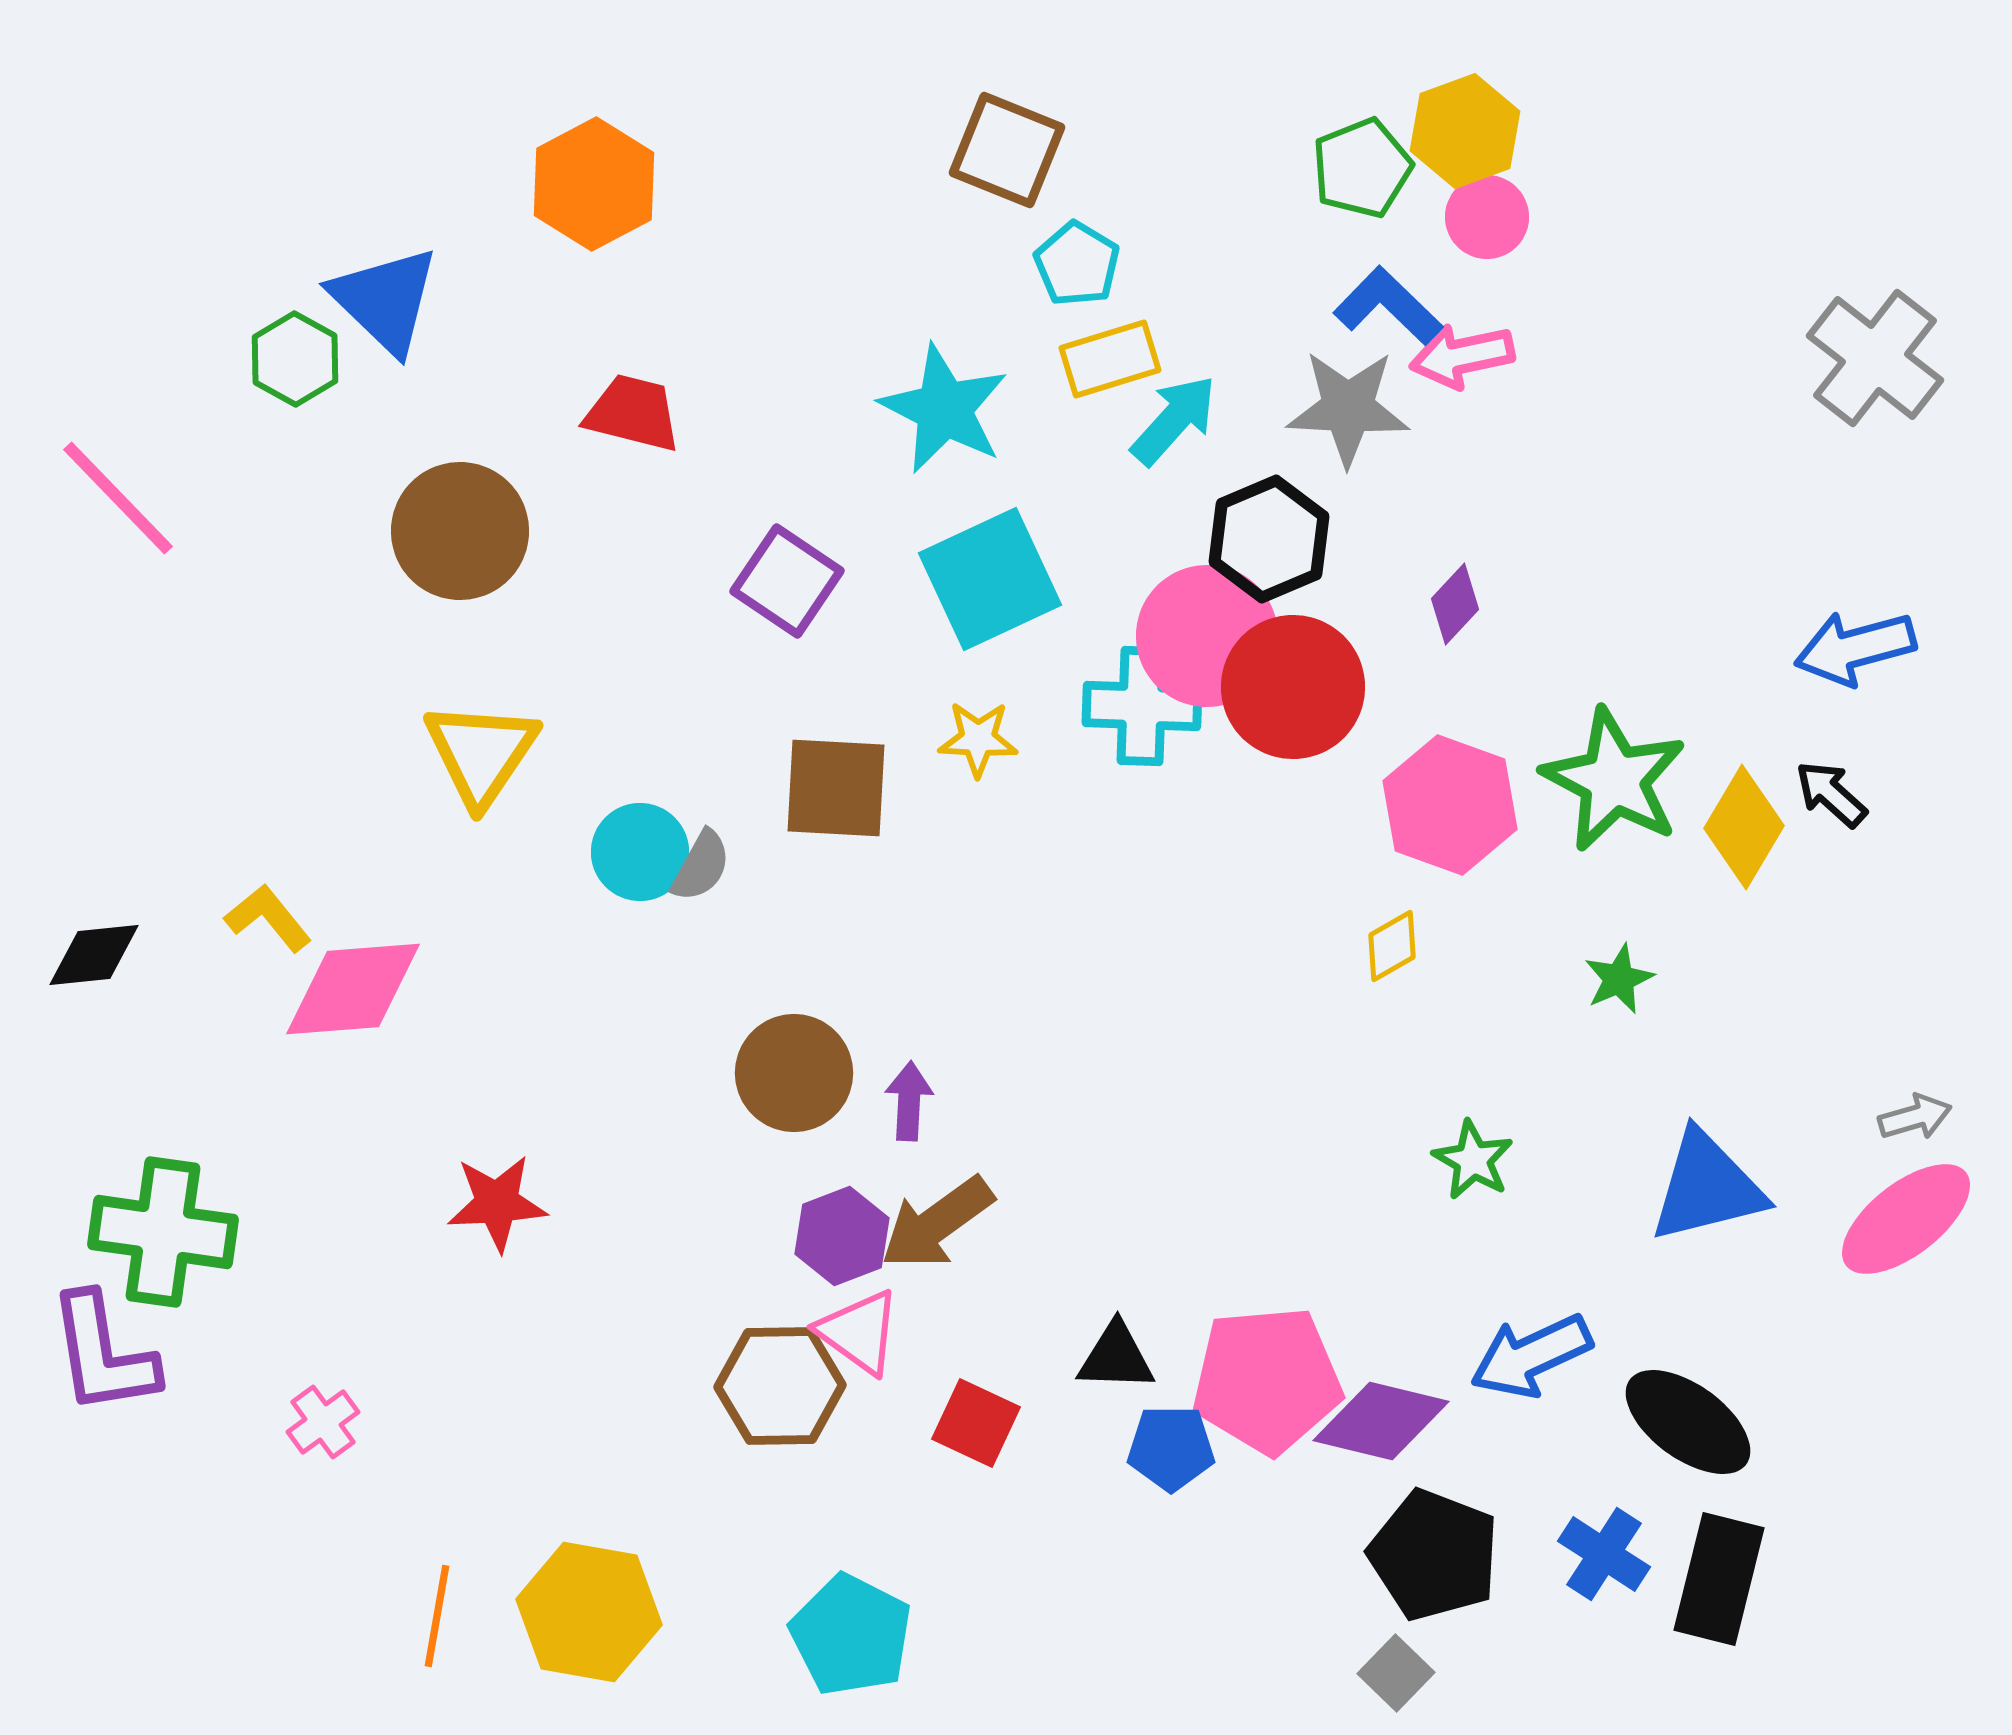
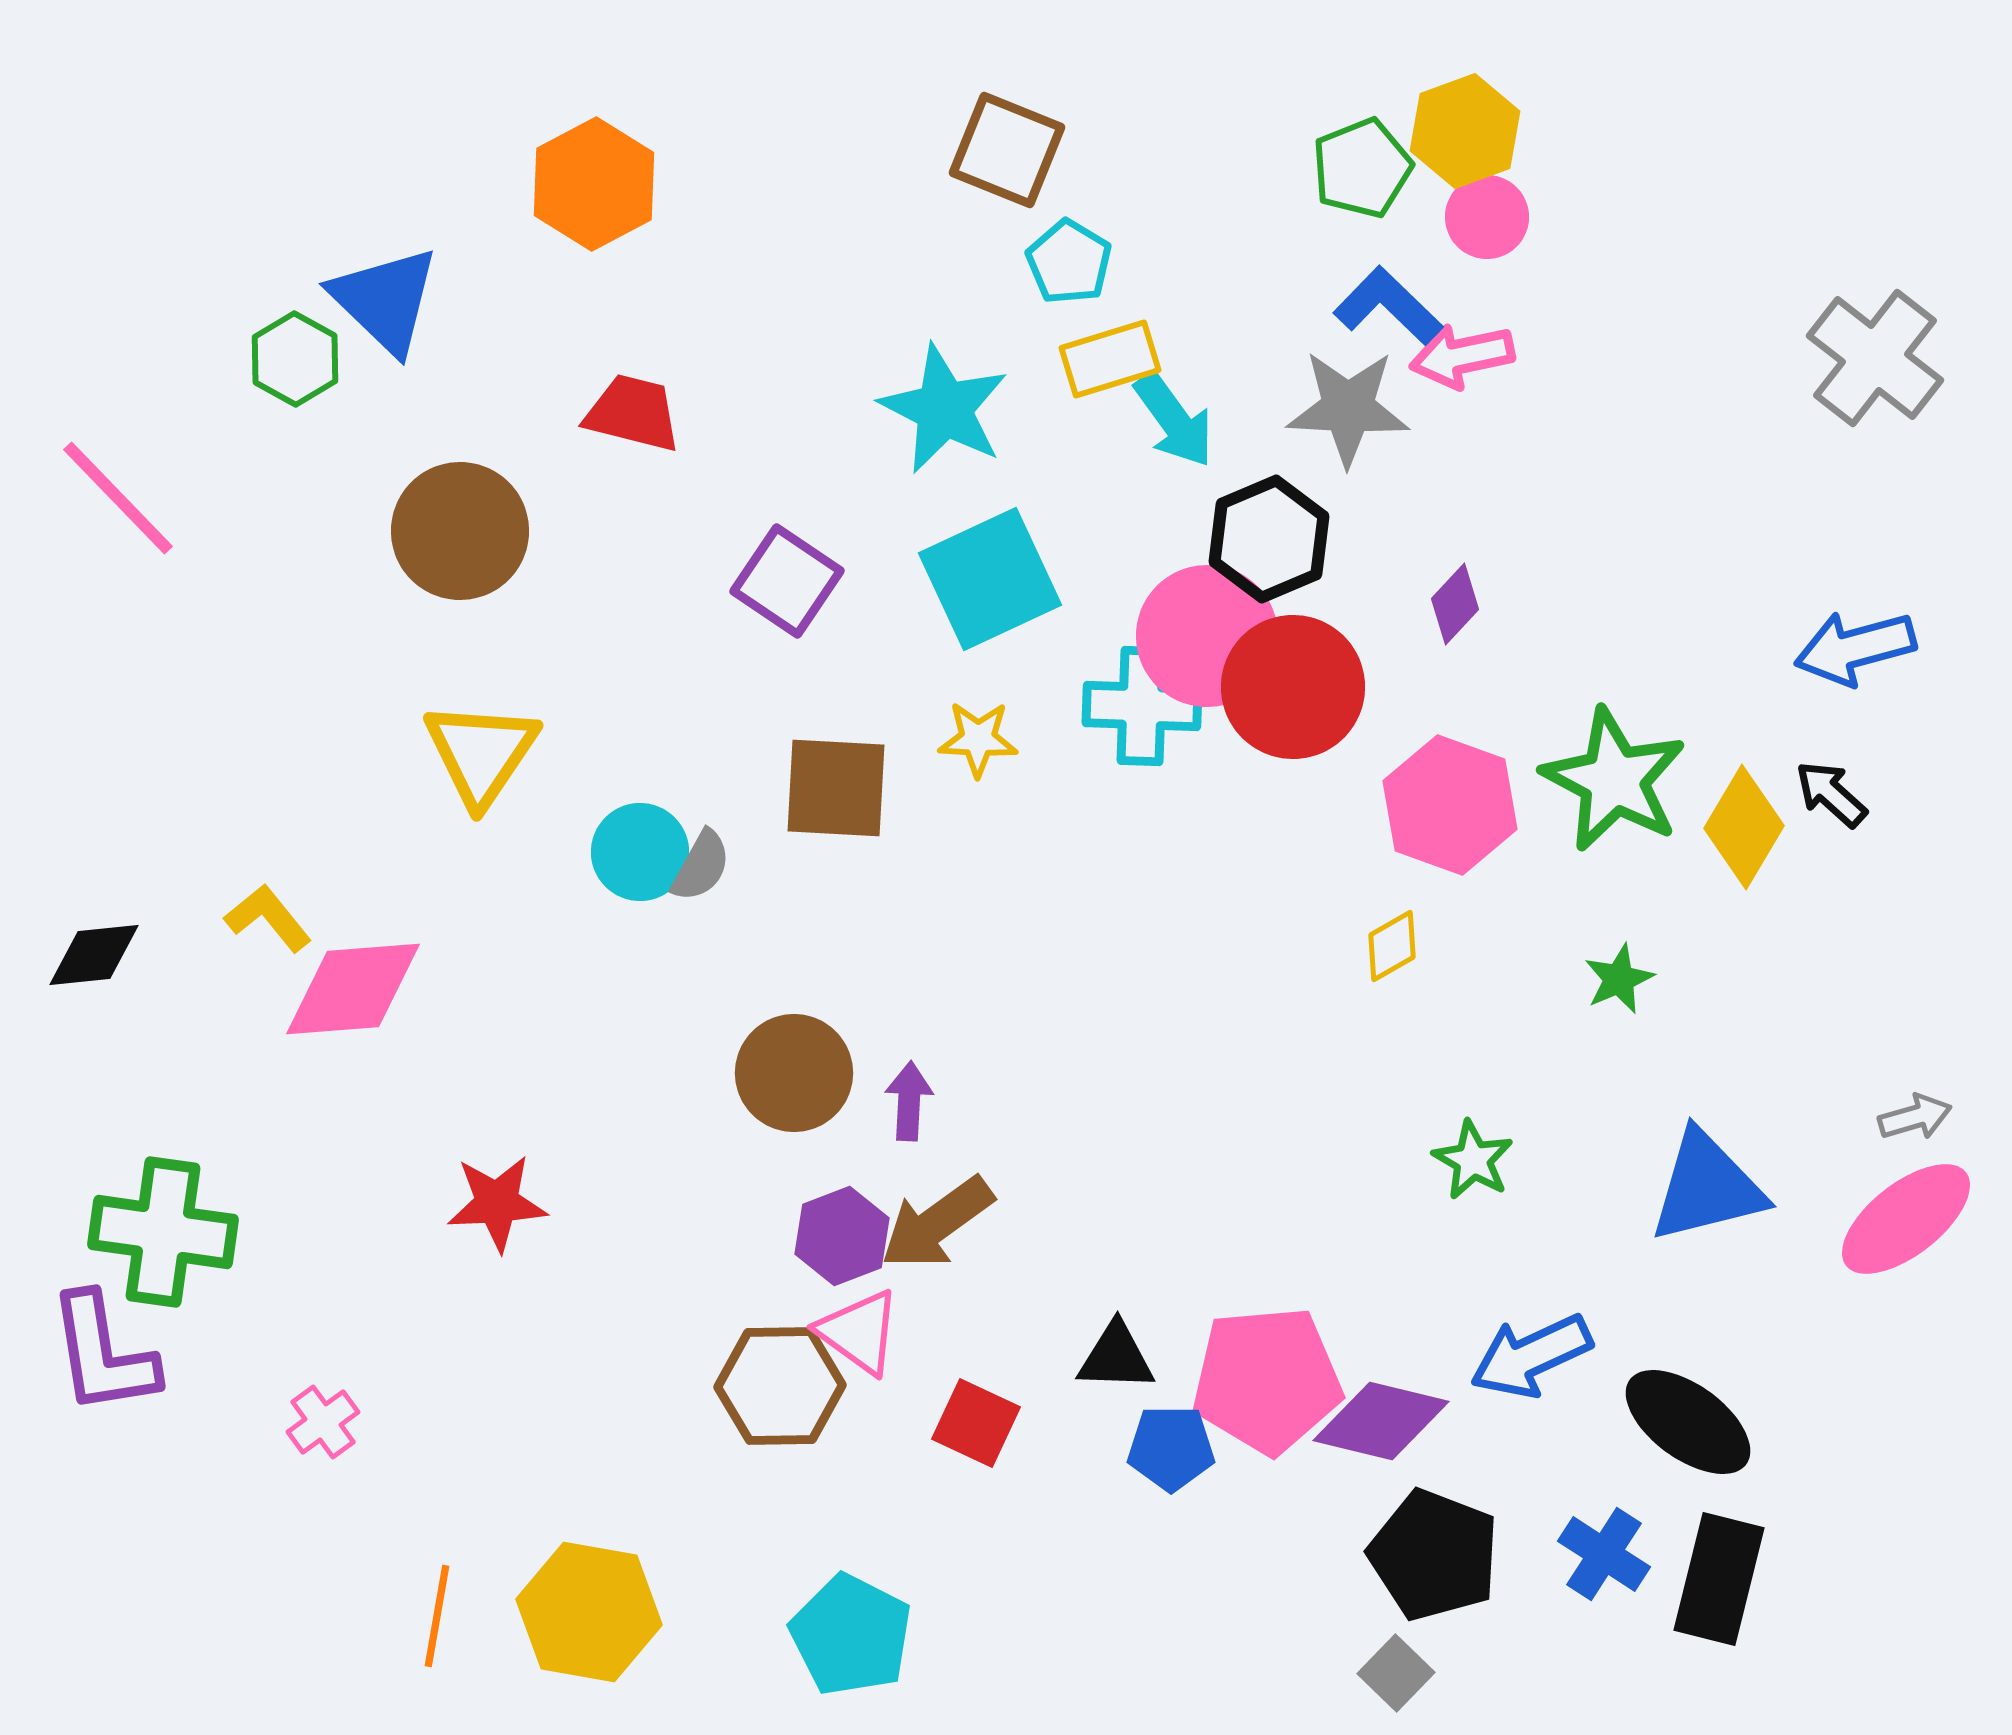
cyan pentagon at (1077, 264): moved 8 px left, 2 px up
cyan arrow at (1174, 420): rotated 102 degrees clockwise
